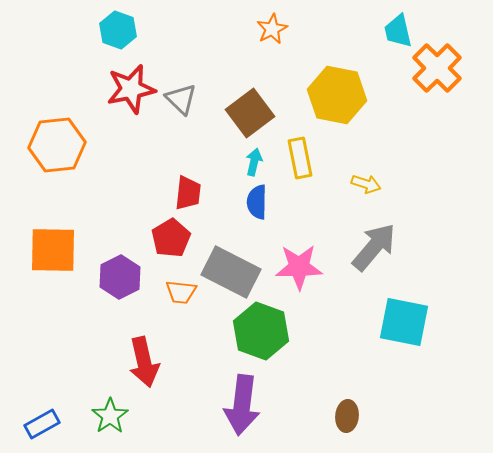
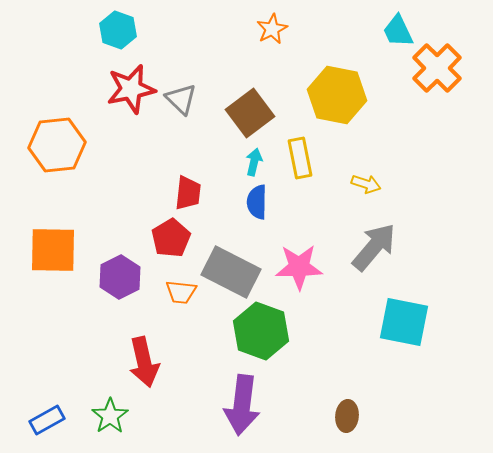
cyan trapezoid: rotated 12 degrees counterclockwise
blue rectangle: moved 5 px right, 4 px up
